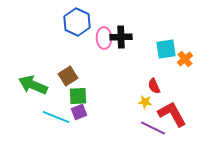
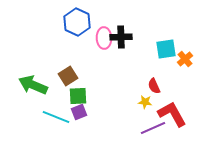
purple line: rotated 50 degrees counterclockwise
